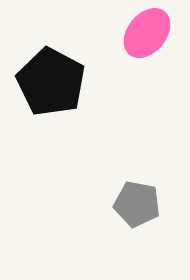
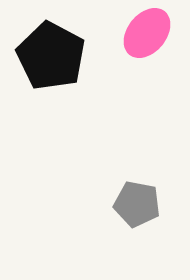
black pentagon: moved 26 px up
